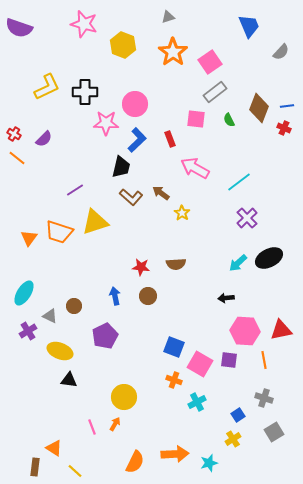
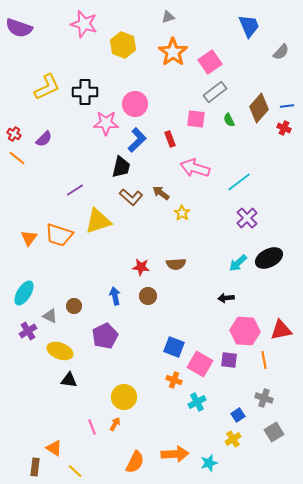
brown diamond at (259, 108): rotated 20 degrees clockwise
pink arrow at (195, 168): rotated 12 degrees counterclockwise
yellow triangle at (95, 222): moved 3 px right, 1 px up
orange trapezoid at (59, 232): moved 3 px down
